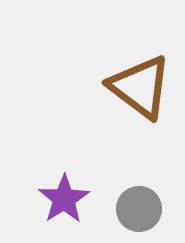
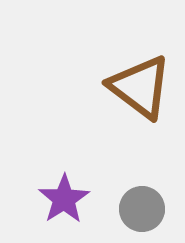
gray circle: moved 3 px right
